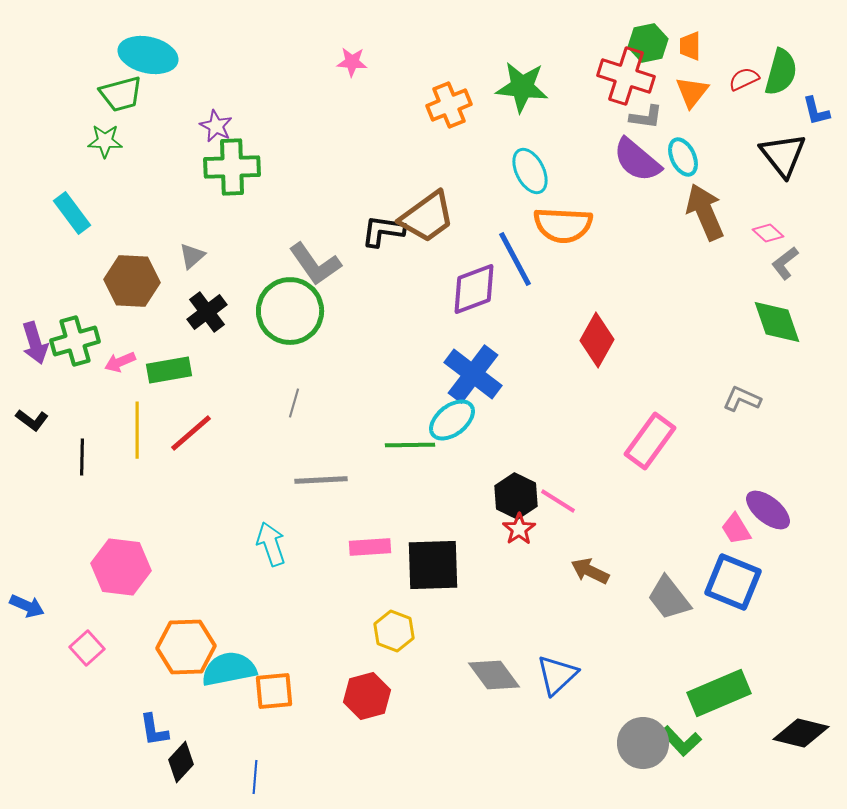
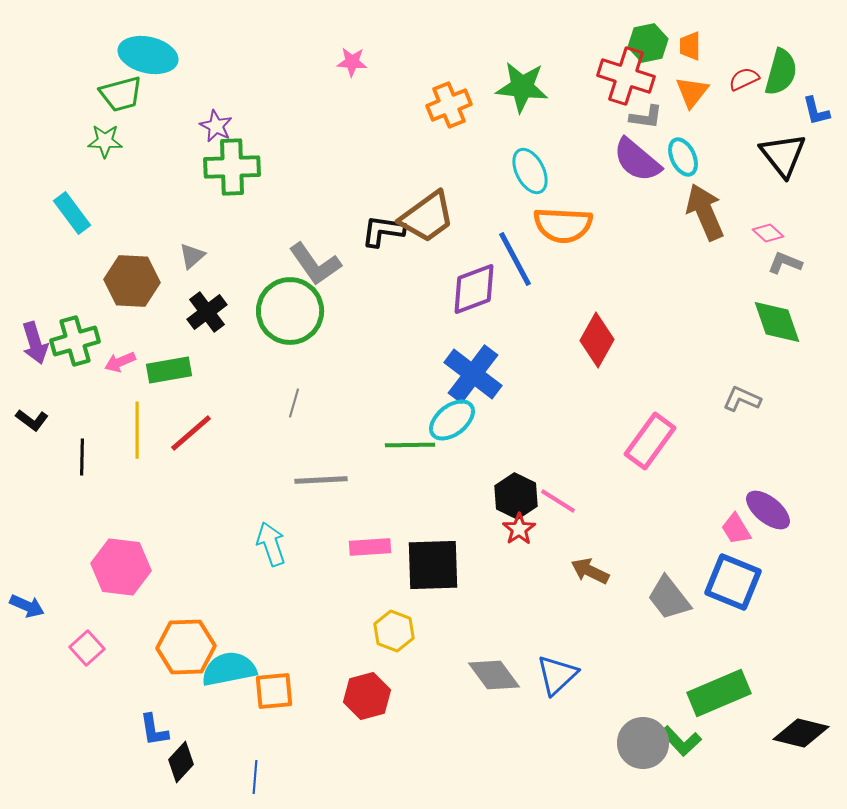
gray L-shape at (785, 263): rotated 60 degrees clockwise
